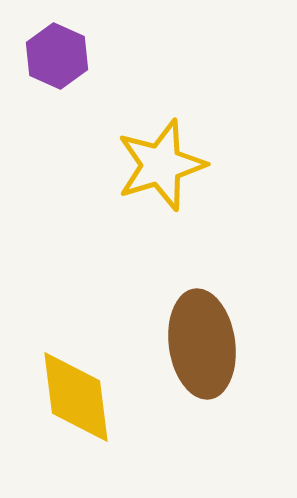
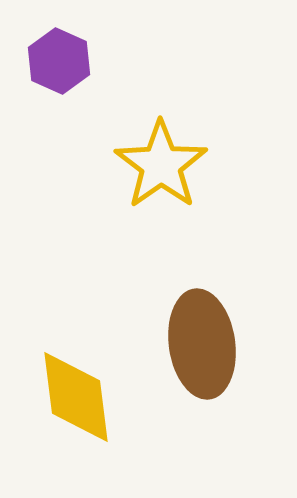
purple hexagon: moved 2 px right, 5 px down
yellow star: rotated 18 degrees counterclockwise
